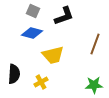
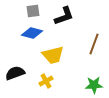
gray square: rotated 32 degrees counterclockwise
brown line: moved 1 px left
black semicircle: moved 1 px right, 1 px up; rotated 114 degrees counterclockwise
yellow cross: moved 5 px right, 1 px up
